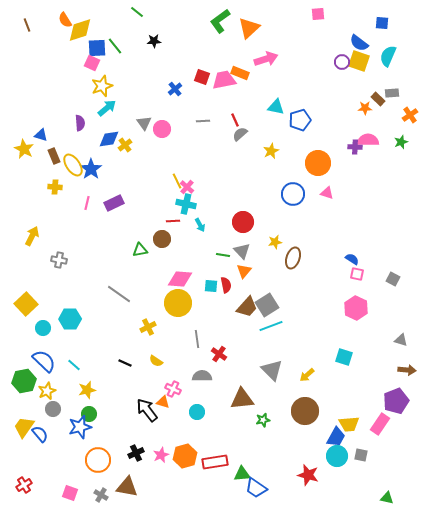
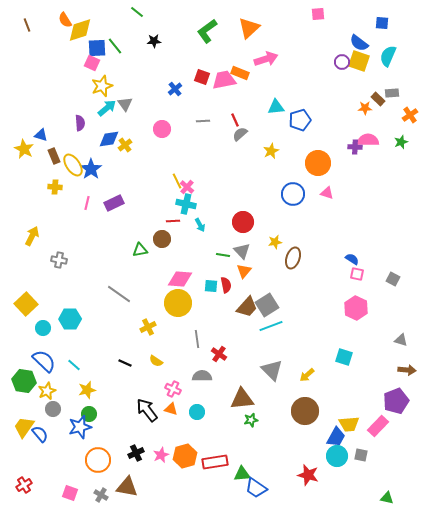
green L-shape at (220, 21): moved 13 px left, 10 px down
cyan triangle at (276, 107): rotated 18 degrees counterclockwise
gray triangle at (144, 123): moved 19 px left, 19 px up
green hexagon at (24, 381): rotated 20 degrees clockwise
orange triangle at (163, 402): moved 8 px right, 7 px down
green star at (263, 420): moved 12 px left
pink rectangle at (380, 424): moved 2 px left, 2 px down; rotated 10 degrees clockwise
